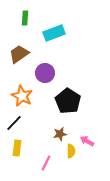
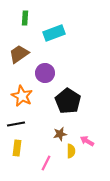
black line: moved 2 px right, 1 px down; rotated 36 degrees clockwise
